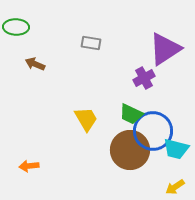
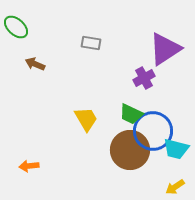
green ellipse: rotated 40 degrees clockwise
